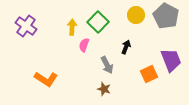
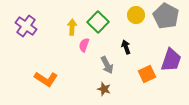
black arrow: rotated 40 degrees counterclockwise
purple trapezoid: rotated 40 degrees clockwise
orange square: moved 2 px left
